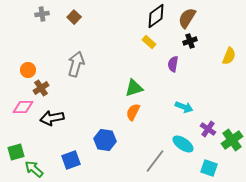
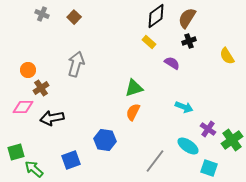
gray cross: rotated 32 degrees clockwise
black cross: moved 1 px left
yellow semicircle: moved 2 px left; rotated 126 degrees clockwise
purple semicircle: moved 1 px left, 1 px up; rotated 112 degrees clockwise
cyan ellipse: moved 5 px right, 2 px down
